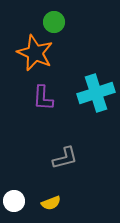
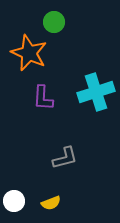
orange star: moved 6 px left
cyan cross: moved 1 px up
